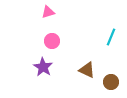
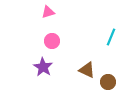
brown circle: moved 3 px left
